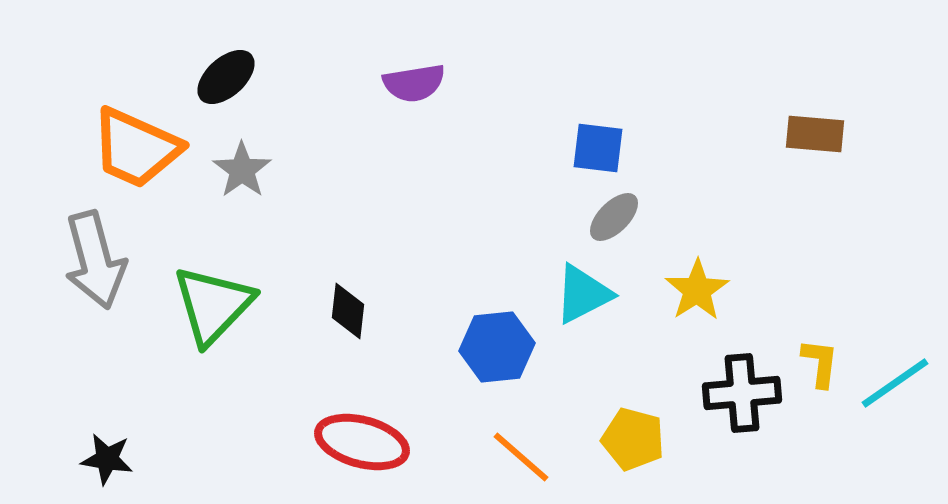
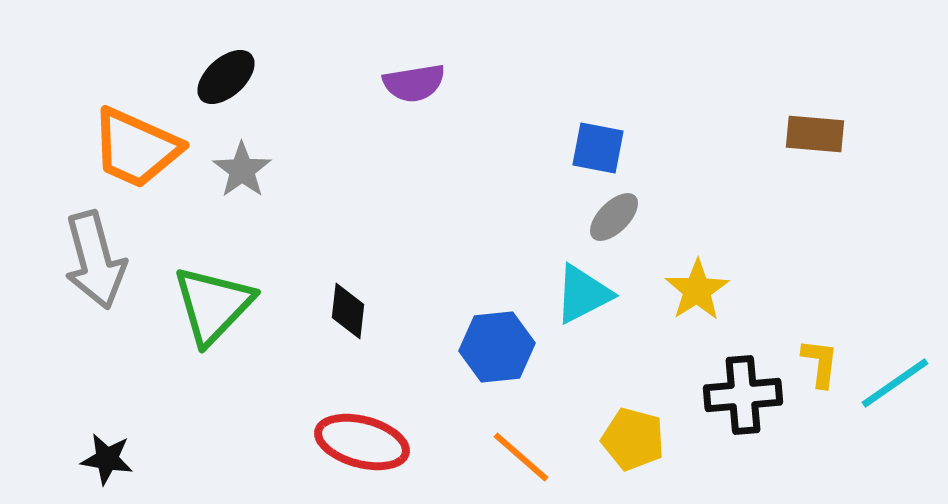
blue square: rotated 4 degrees clockwise
black cross: moved 1 px right, 2 px down
